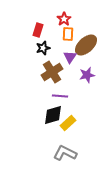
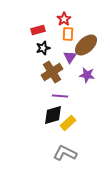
red rectangle: rotated 56 degrees clockwise
purple star: rotated 21 degrees clockwise
